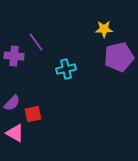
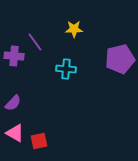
yellow star: moved 30 px left
purple line: moved 1 px left
purple pentagon: moved 1 px right, 2 px down
cyan cross: rotated 18 degrees clockwise
purple semicircle: moved 1 px right
red square: moved 6 px right, 27 px down
